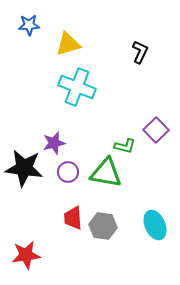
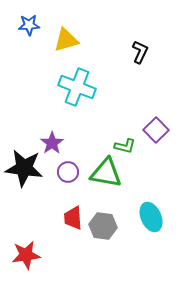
yellow triangle: moved 2 px left, 4 px up
purple star: moved 2 px left; rotated 20 degrees counterclockwise
cyan ellipse: moved 4 px left, 8 px up
